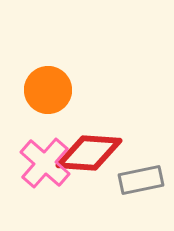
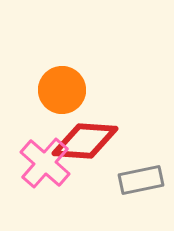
orange circle: moved 14 px right
red diamond: moved 4 px left, 12 px up
